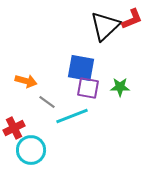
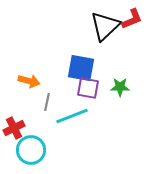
orange arrow: moved 3 px right
gray line: rotated 66 degrees clockwise
